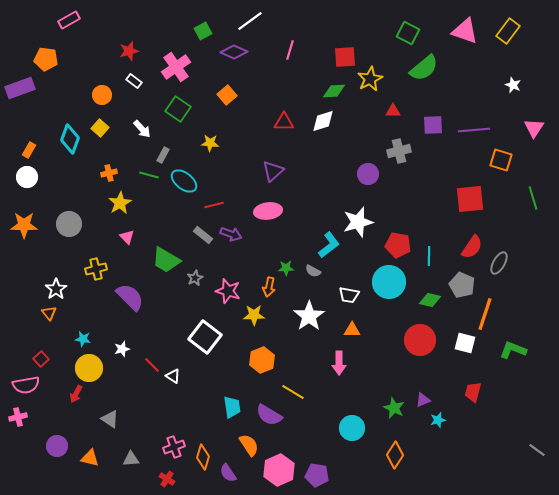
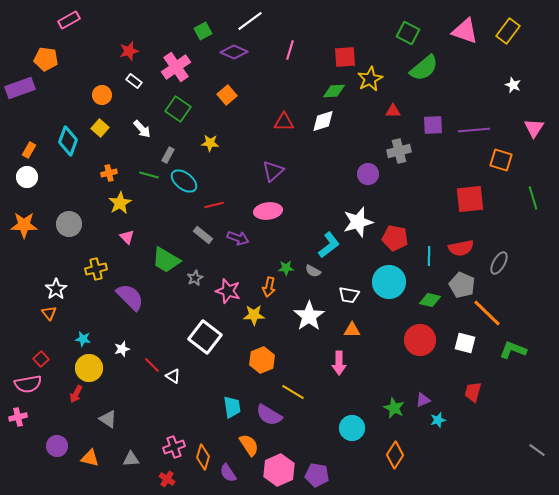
cyan diamond at (70, 139): moved 2 px left, 2 px down
gray rectangle at (163, 155): moved 5 px right
purple arrow at (231, 234): moved 7 px right, 4 px down
red pentagon at (398, 245): moved 3 px left, 7 px up
red semicircle at (472, 247): moved 11 px left, 1 px down; rotated 45 degrees clockwise
orange line at (485, 314): moved 2 px right, 1 px up; rotated 64 degrees counterclockwise
pink semicircle at (26, 385): moved 2 px right, 1 px up
gray triangle at (110, 419): moved 2 px left
